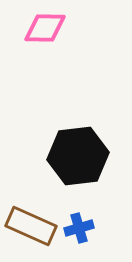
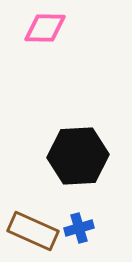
black hexagon: rotated 4 degrees clockwise
brown rectangle: moved 2 px right, 5 px down
